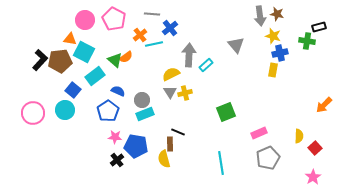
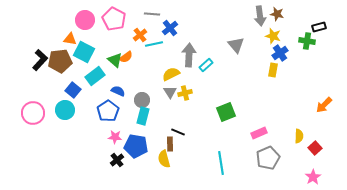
blue cross at (280, 53): rotated 21 degrees counterclockwise
cyan rectangle at (145, 114): moved 2 px left, 2 px down; rotated 54 degrees counterclockwise
